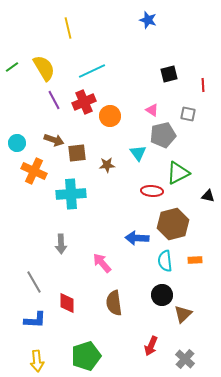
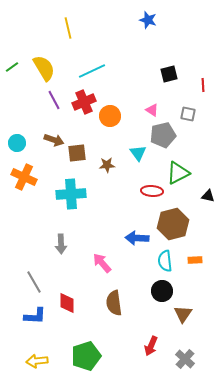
orange cross: moved 10 px left, 6 px down
black circle: moved 4 px up
brown triangle: rotated 12 degrees counterclockwise
blue L-shape: moved 4 px up
yellow arrow: rotated 90 degrees clockwise
